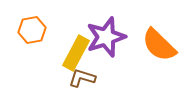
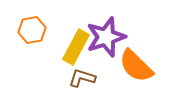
orange semicircle: moved 23 px left, 21 px down
yellow rectangle: moved 6 px up
